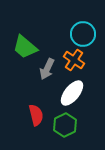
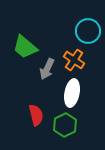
cyan circle: moved 5 px right, 3 px up
white ellipse: rotated 28 degrees counterclockwise
